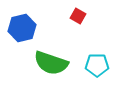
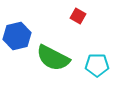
blue hexagon: moved 5 px left, 8 px down
green semicircle: moved 2 px right, 5 px up; rotated 8 degrees clockwise
